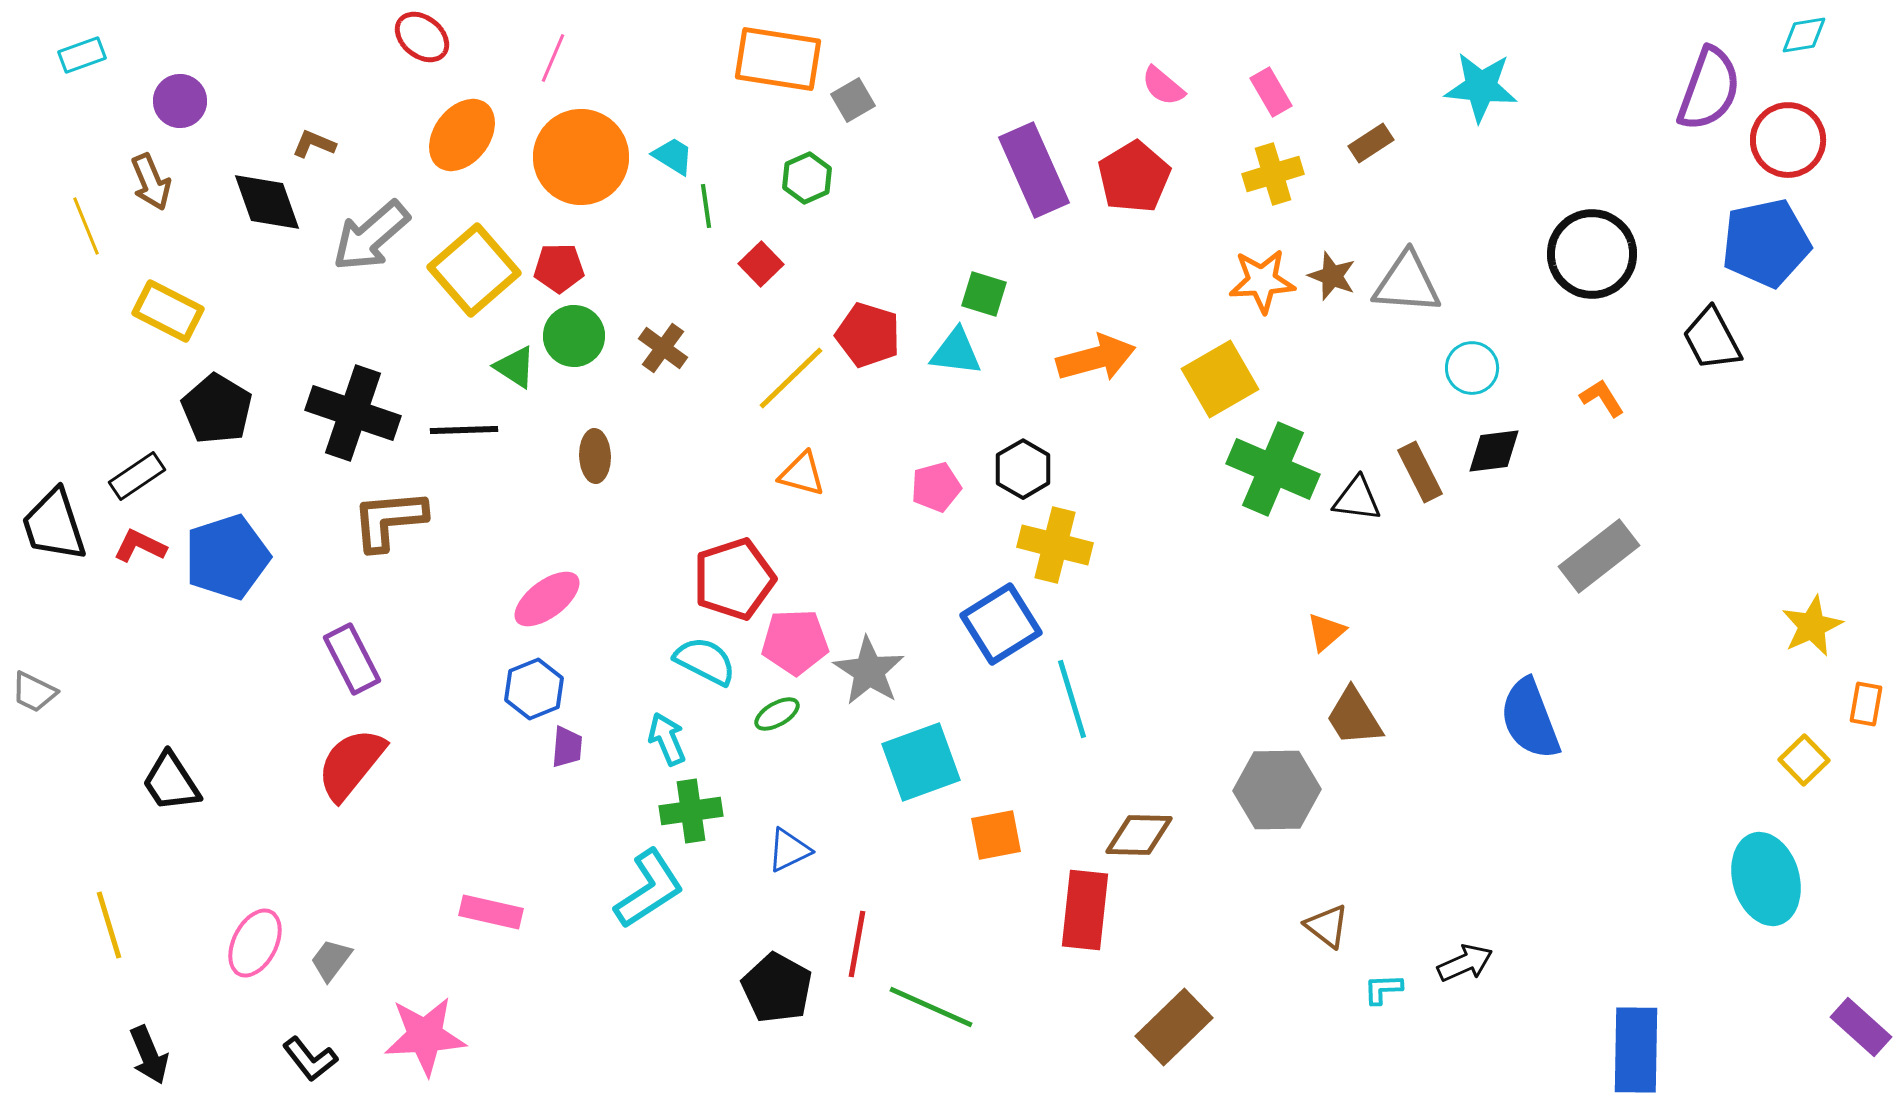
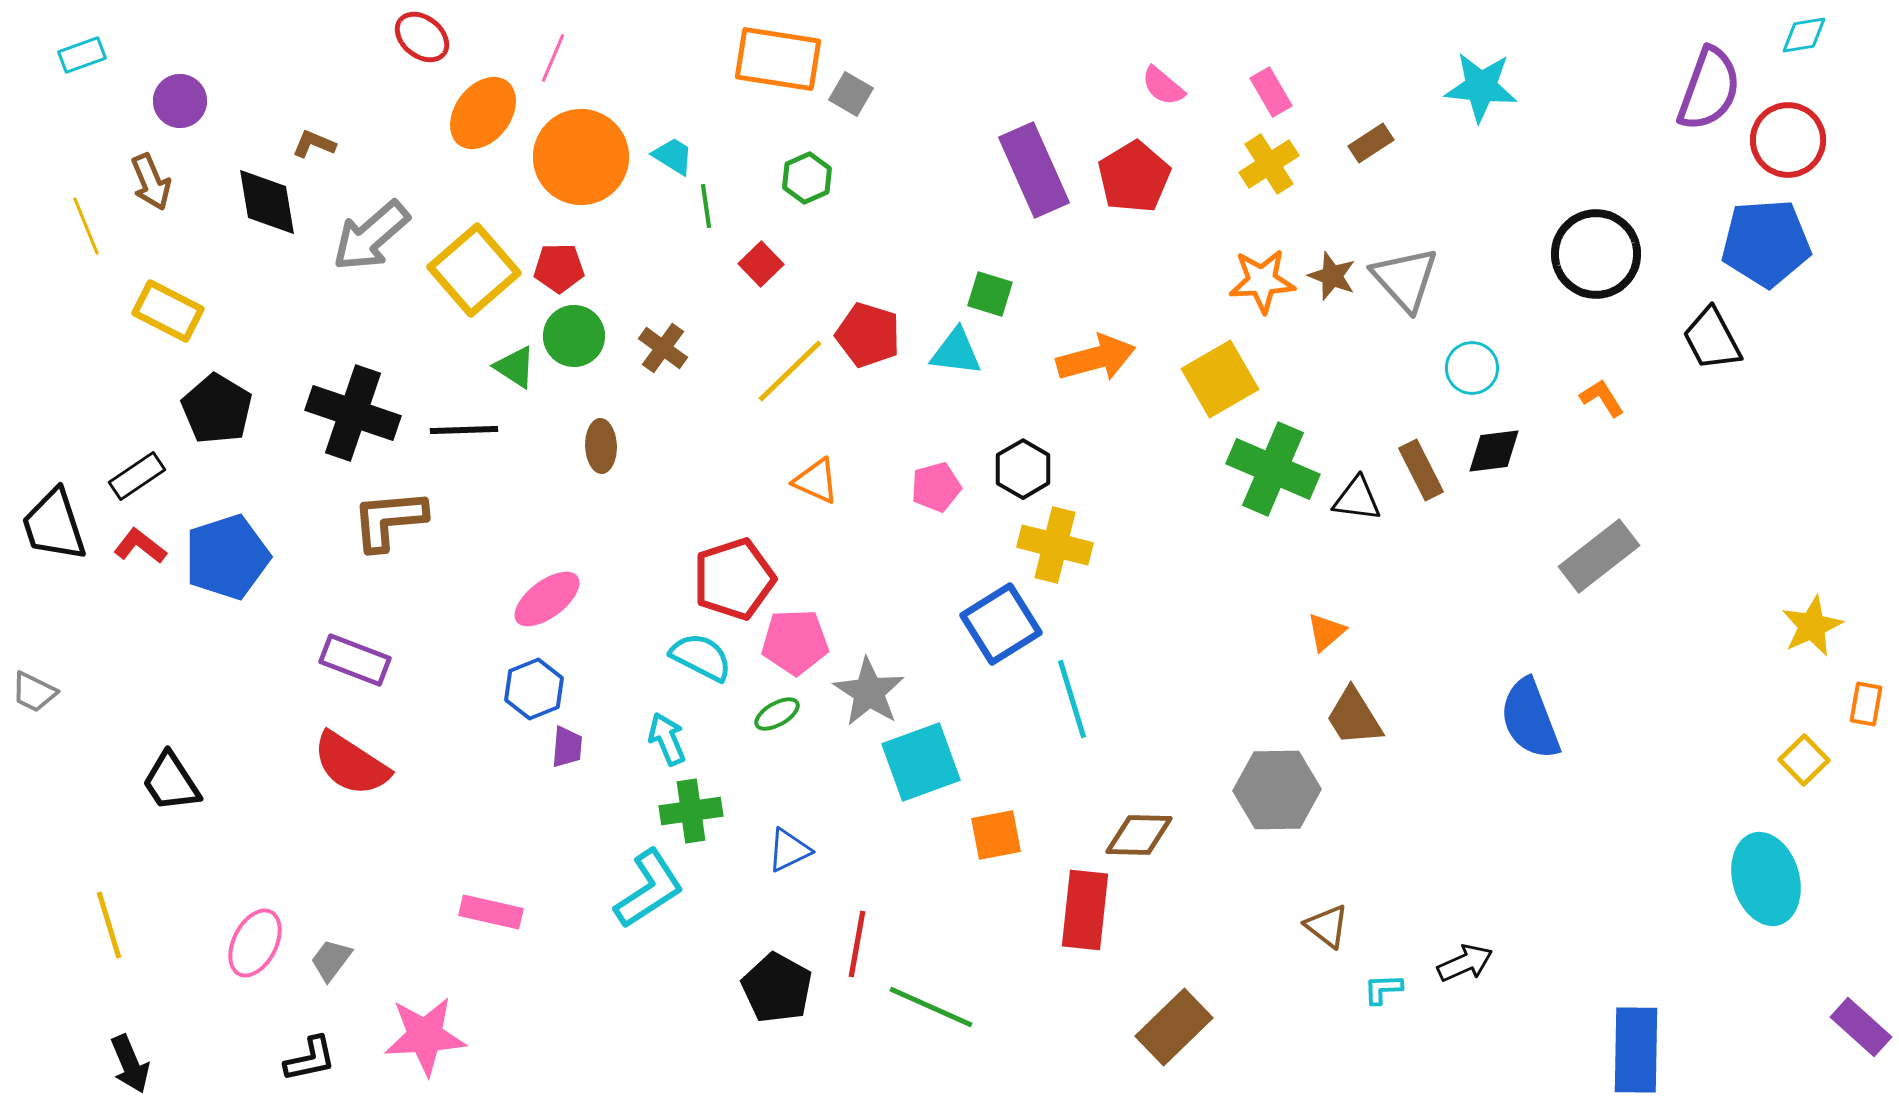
gray square at (853, 100): moved 2 px left, 6 px up; rotated 30 degrees counterclockwise
orange ellipse at (462, 135): moved 21 px right, 22 px up
yellow cross at (1273, 174): moved 4 px left, 10 px up; rotated 16 degrees counterclockwise
black diamond at (267, 202): rotated 10 degrees clockwise
blue pentagon at (1766, 243): rotated 8 degrees clockwise
black circle at (1592, 254): moved 4 px right
gray triangle at (1407, 283): moved 2 px left, 4 px up; rotated 44 degrees clockwise
green square at (984, 294): moved 6 px right
yellow line at (791, 378): moved 1 px left, 7 px up
brown ellipse at (595, 456): moved 6 px right, 10 px up
brown rectangle at (1420, 472): moved 1 px right, 2 px up
orange triangle at (802, 474): moved 14 px right, 7 px down; rotated 9 degrees clockwise
red L-shape at (140, 546): rotated 12 degrees clockwise
purple rectangle at (352, 659): moved 3 px right, 1 px down; rotated 42 degrees counterclockwise
cyan semicircle at (705, 661): moved 4 px left, 4 px up
gray star at (869, 671): moved 21 px down
red semicircle at (351, 764): rotated 96 degrees counterclockwise
black arrow at (149, 1055): moved 19 px left, 9 px down
black L-shape at (310, 1059): rotated 64 degrees counterclockwise
